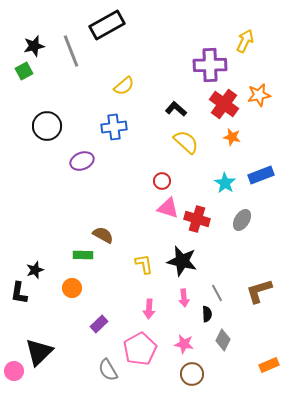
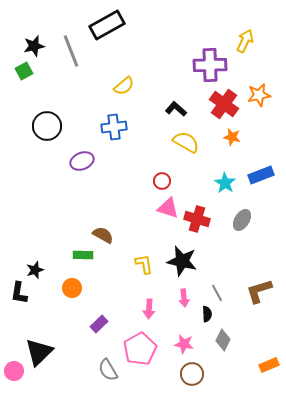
yellow semicircle at (186, 142): rotated 12 degrees counterclockwise
